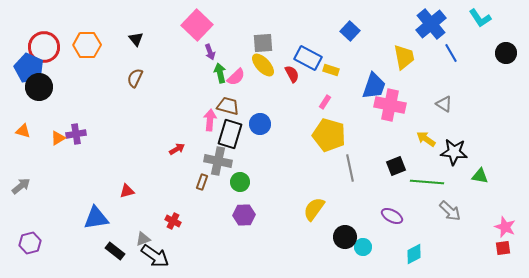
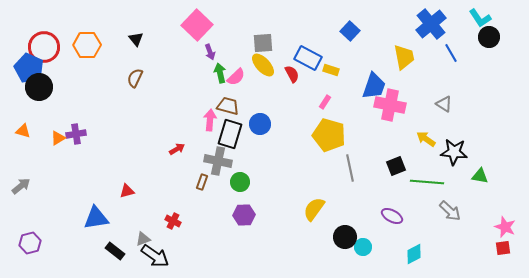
black circle at (506, 53): moved 17 px left, 16 px up
